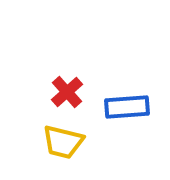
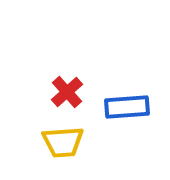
yellow trapezoid: rotated 18 degrees counterclockwise
